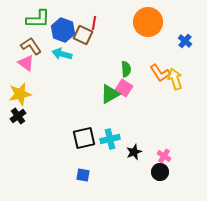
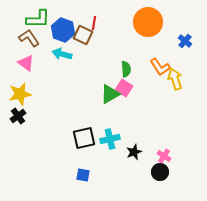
brown L-shape: moved 2 px left, 8 px up
orange L-shape: moved 6 px up
